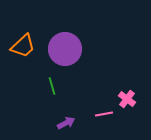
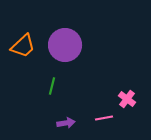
purple circle: moved 4 px up
green line: rotated 30 degrees clockwise
pink line: moved 4 px down
purple arrow: rotated 18 degrees clockwise
